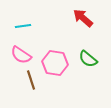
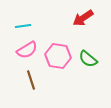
red arrow: rotated 75 degrees counterclockwise
pink semicircle: moved 6 px right, 5 px up; rotated 65 degrees counterclockwise
pink hexagon: moved 3 px right, 7 px up
